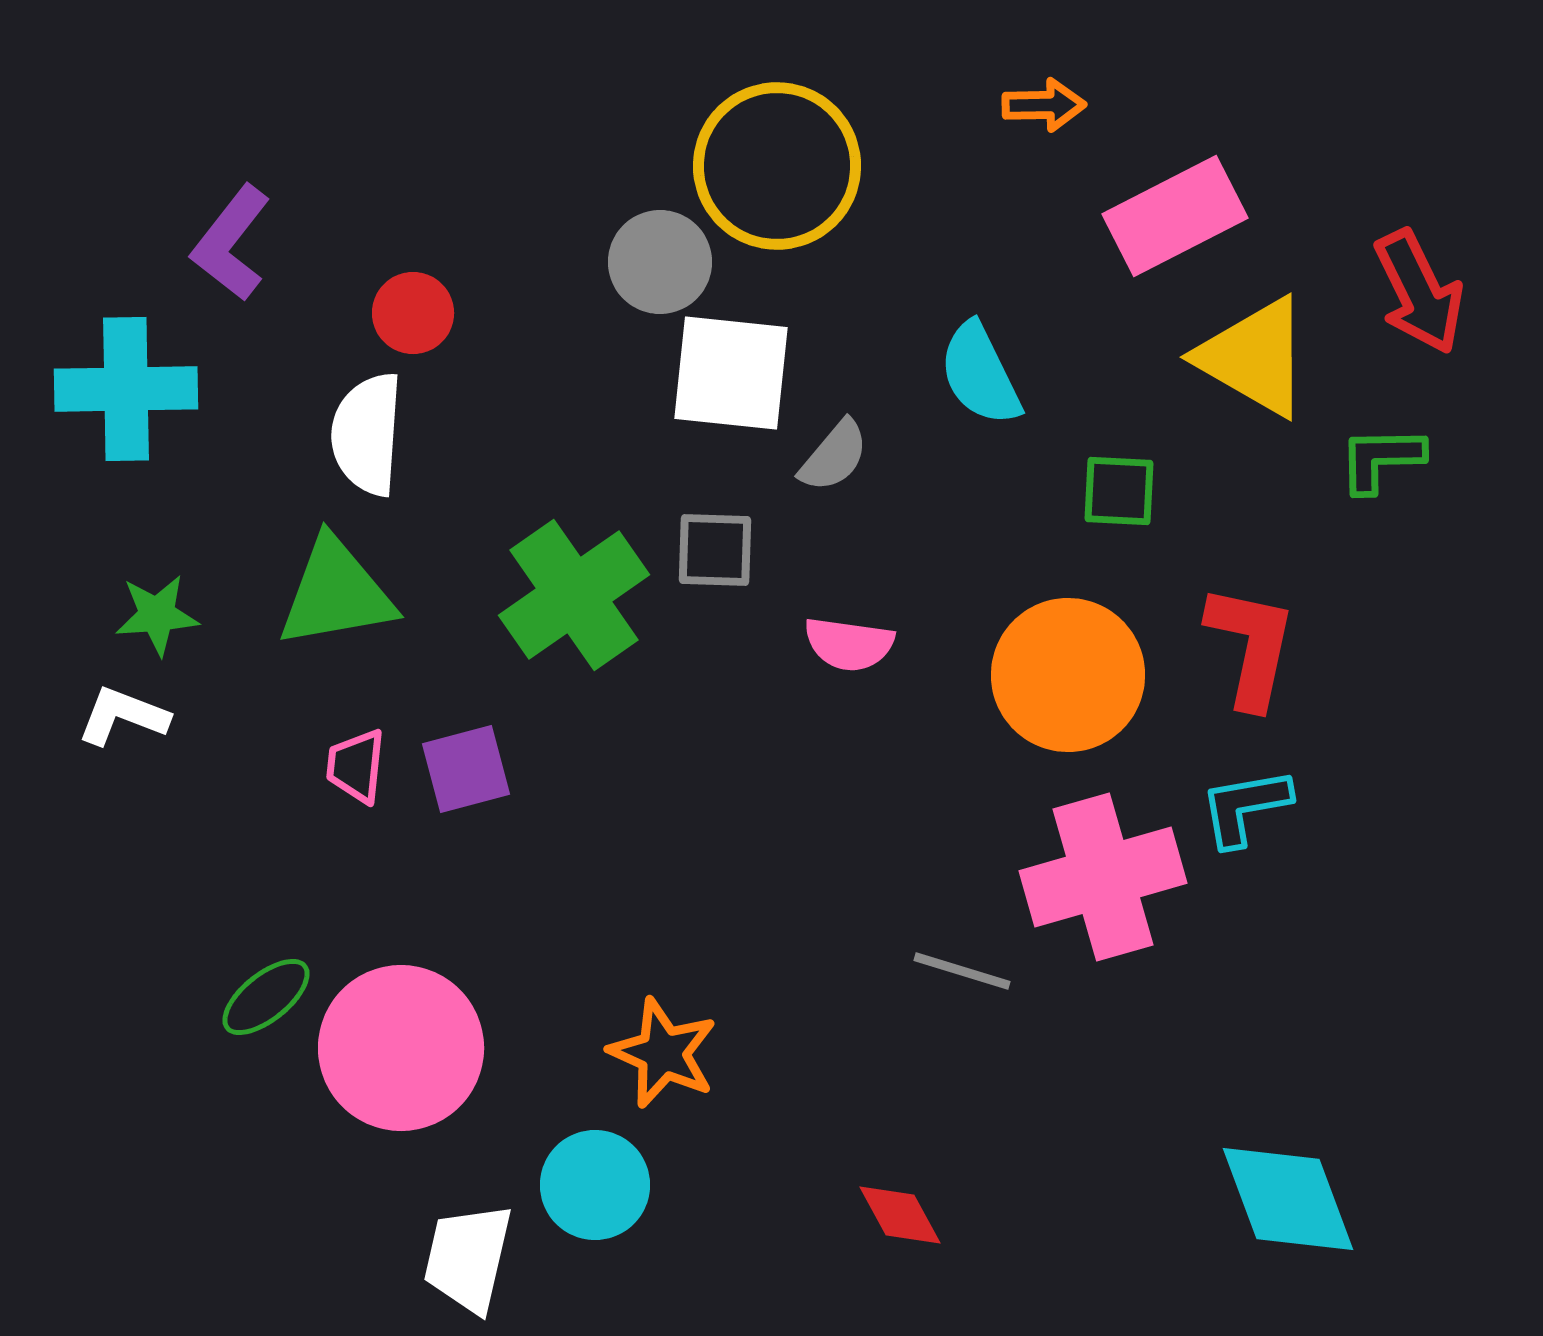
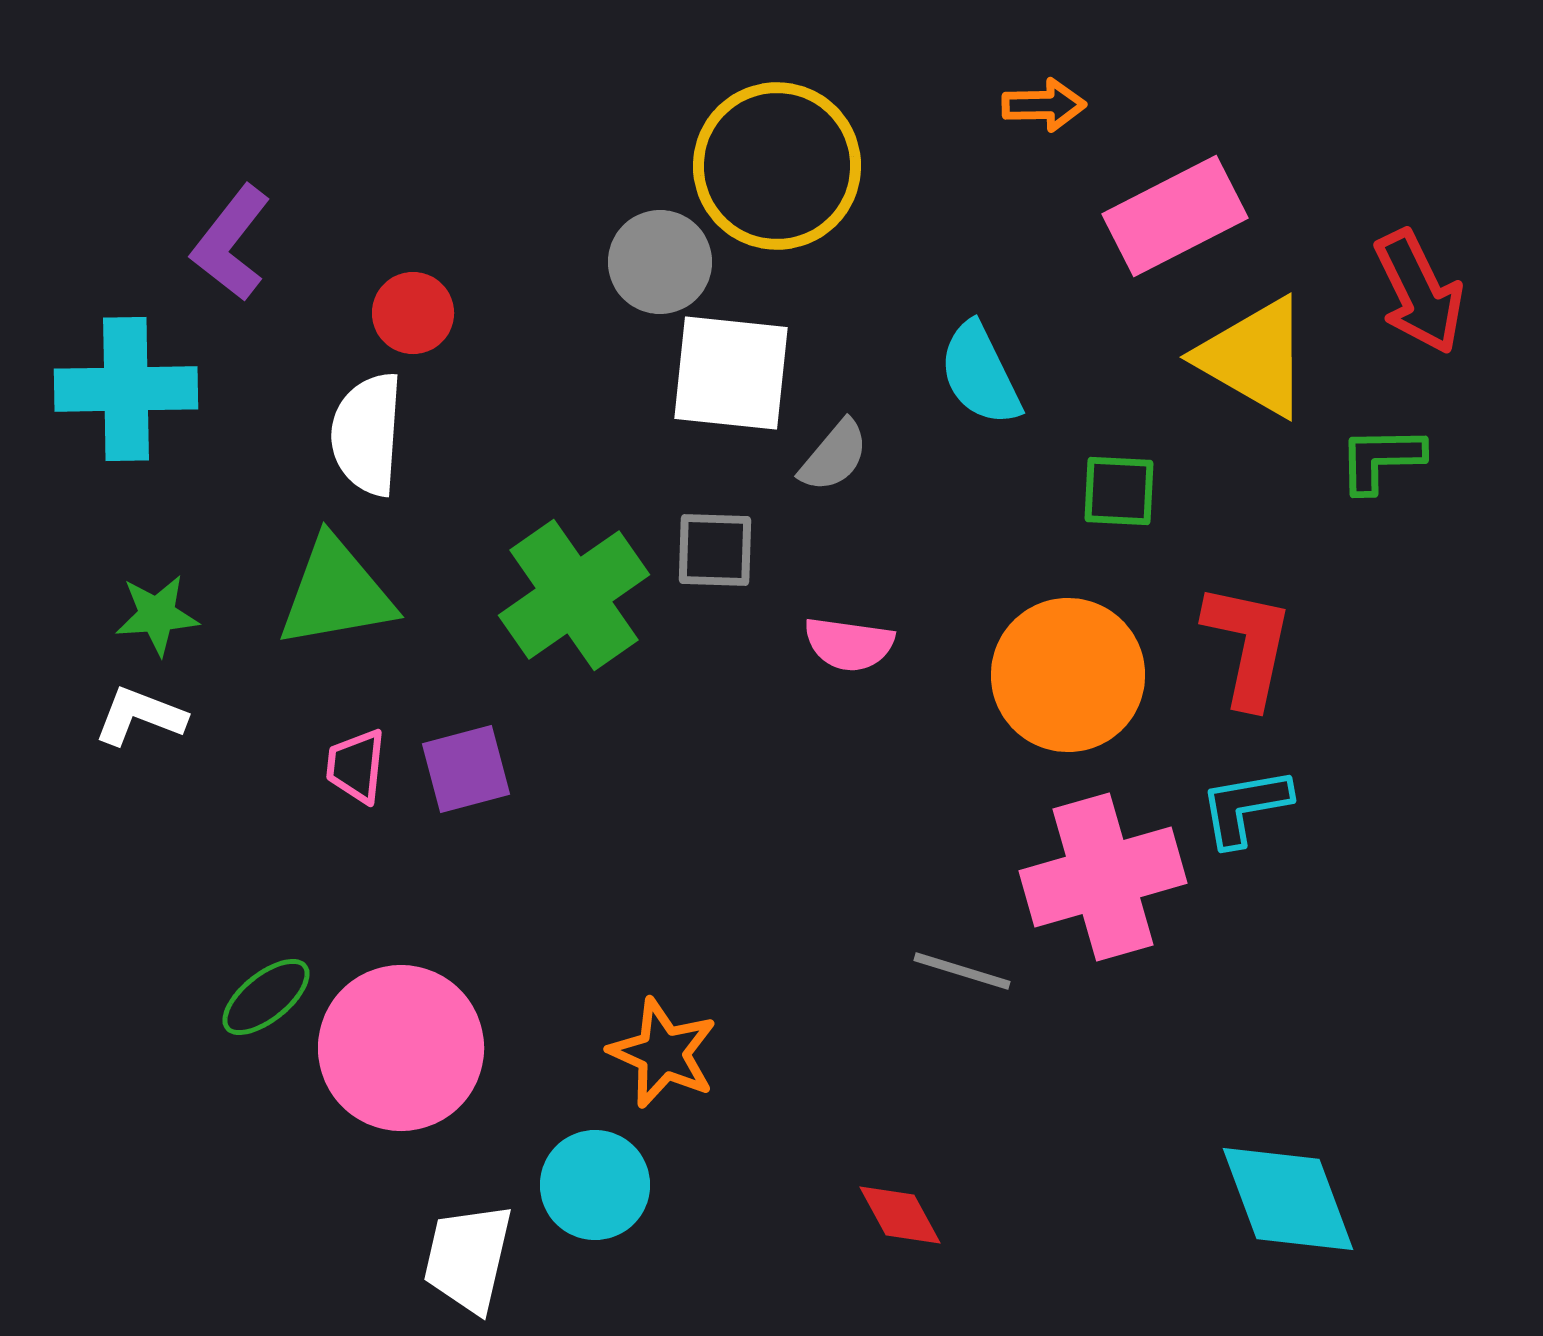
red L-shape: moved 3 px left, 1 px up
white L-shape: moved 17 px right
